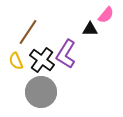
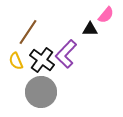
purple L-shape: rotated 12 degrees clockwise
